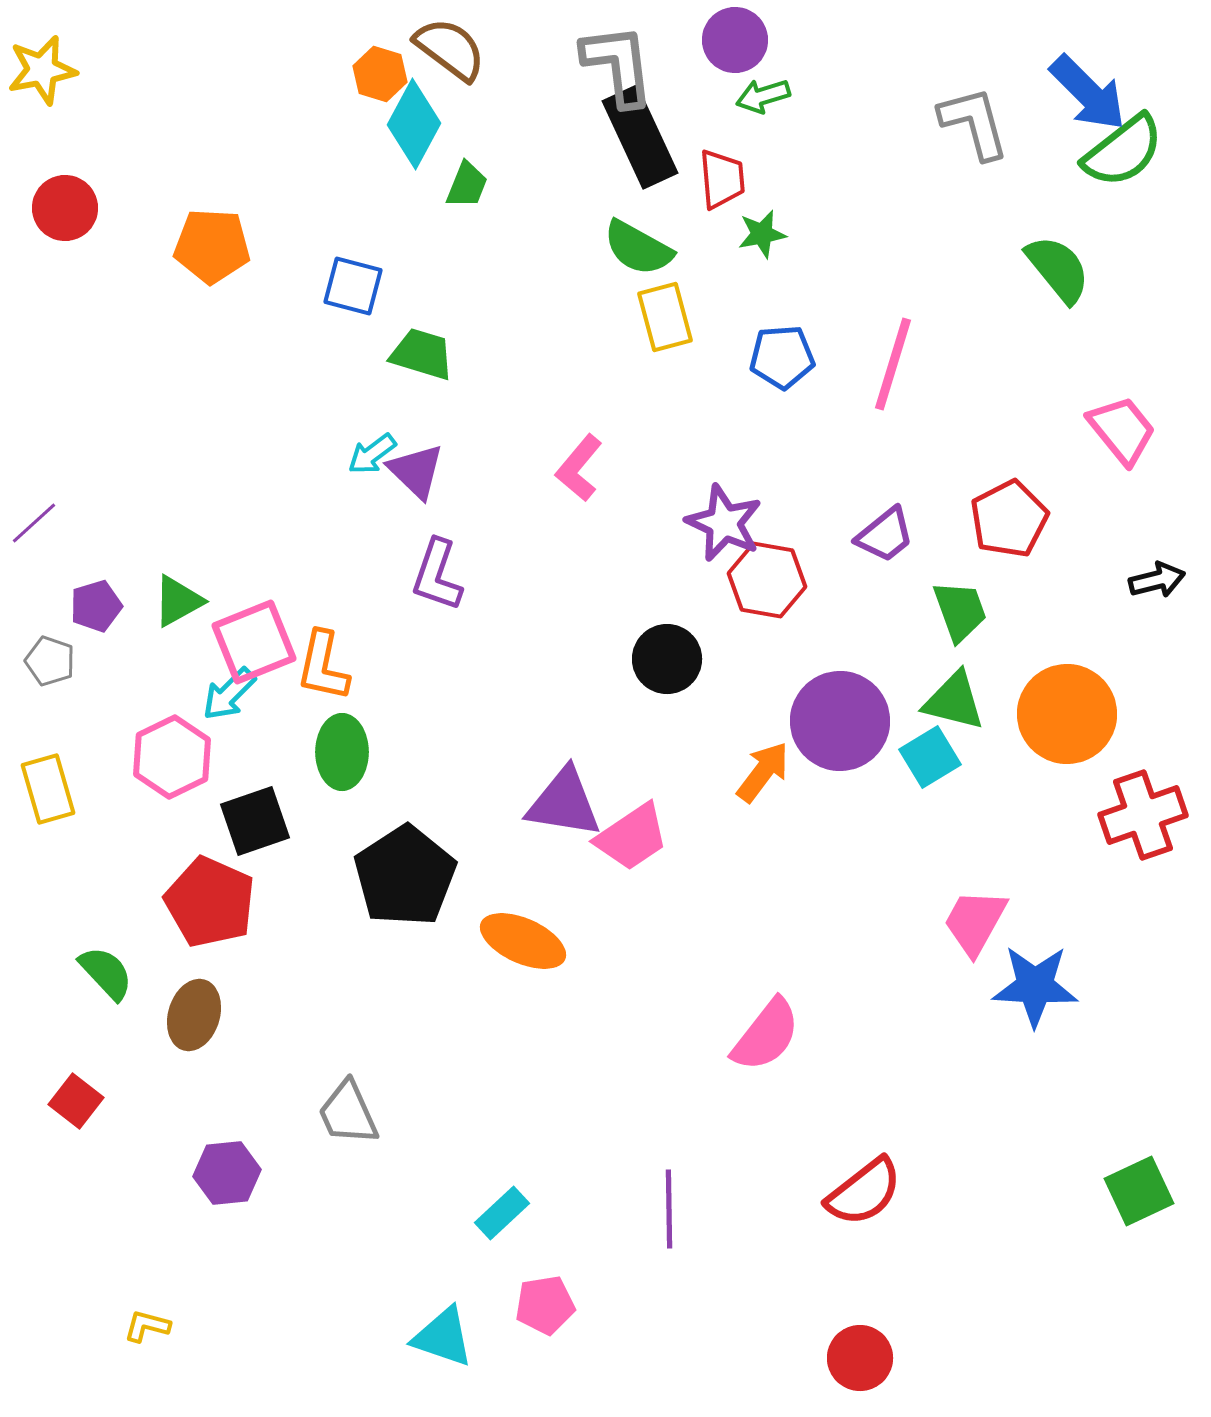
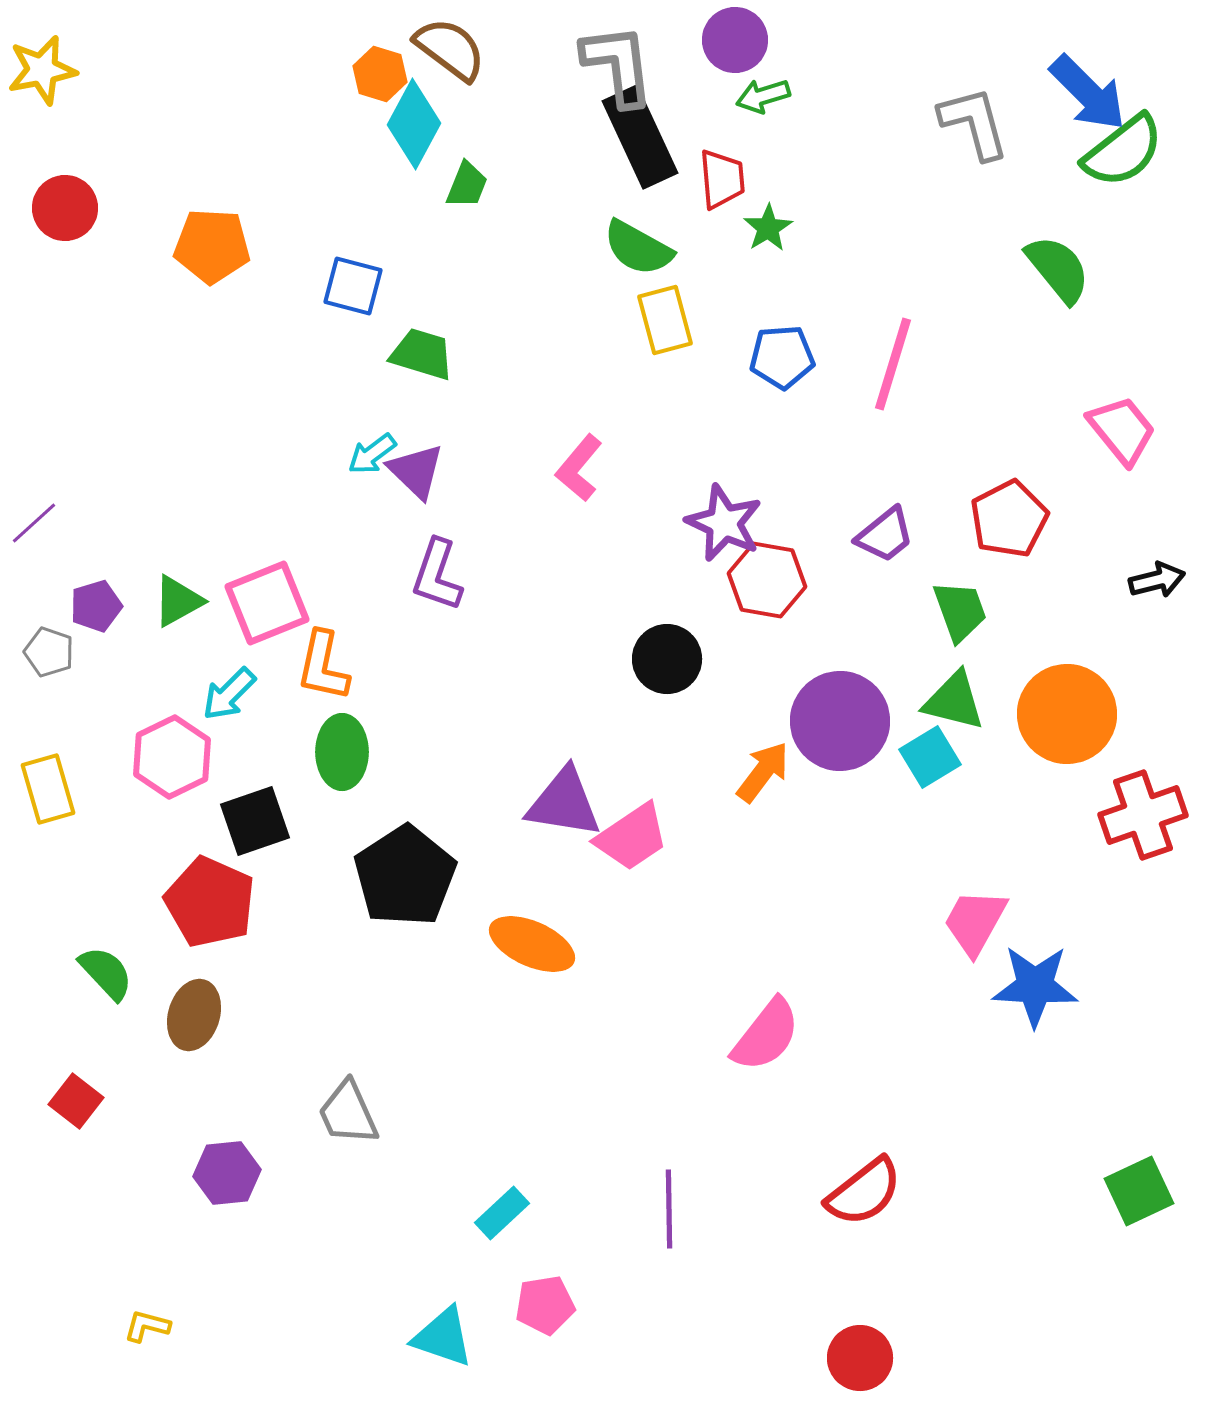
green star at (762, 234): moved 6 px right, 6 px up; rotated 21 degrees counterclockwise
yellow rectangle at (665, 317): moved 3 px down
pink square at (254, 642): moved 13 px right, 39 px up
gray pentagon at (50, 661): moved 1 px left, 9 px up
orange ellipse at (523, 941): moved 9 px right, 3 px down
